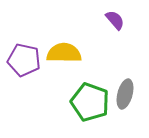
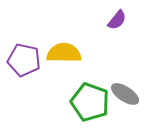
purple semicircle: moved 2 px right; rotated 80 degrees clockwise
gray ellipse: rotated 72 degrees counterclockwise
